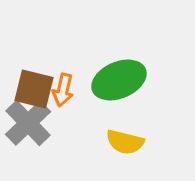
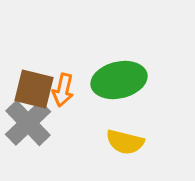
green ellipse: rotated 10 degrees clockwise
